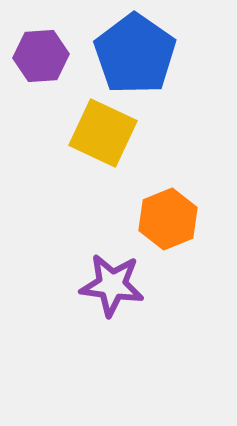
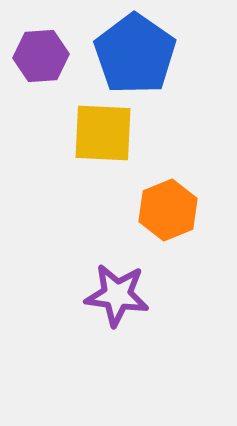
yellow square: rotated 22 degrees counterclockwise
orange hexagon: moved 9 px up
purple star: moved 5 px right, 10 px down
